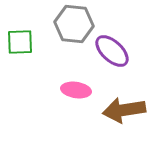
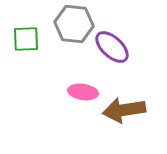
green square: moved 6 px right, 3 px up
purple ellipse: moved 4 px up
pink ellipse: moved 7 px right, 2 px down
